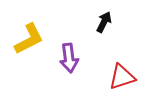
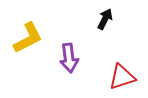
black arrow: moved 1 px right, 3 px up
yellow L-shape: moved 1 px left, 1 px up
